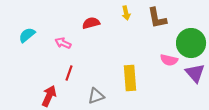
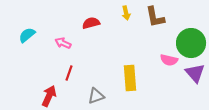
brown L-shape: moved 2 px left, 1 px up
